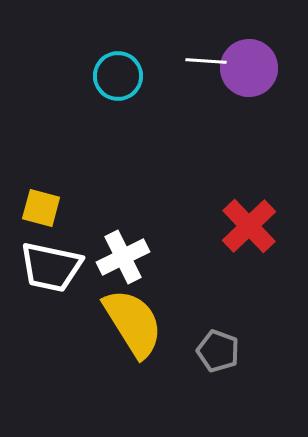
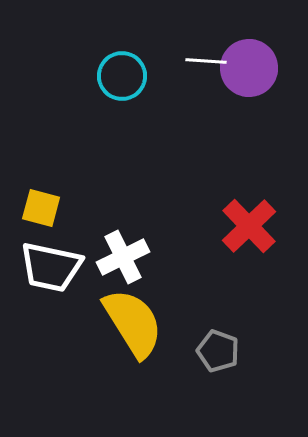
cyan circle: moved 4 px right
